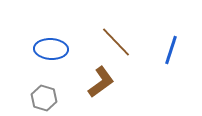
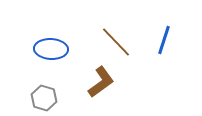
blue line: moved 7 px left, 10 px up
